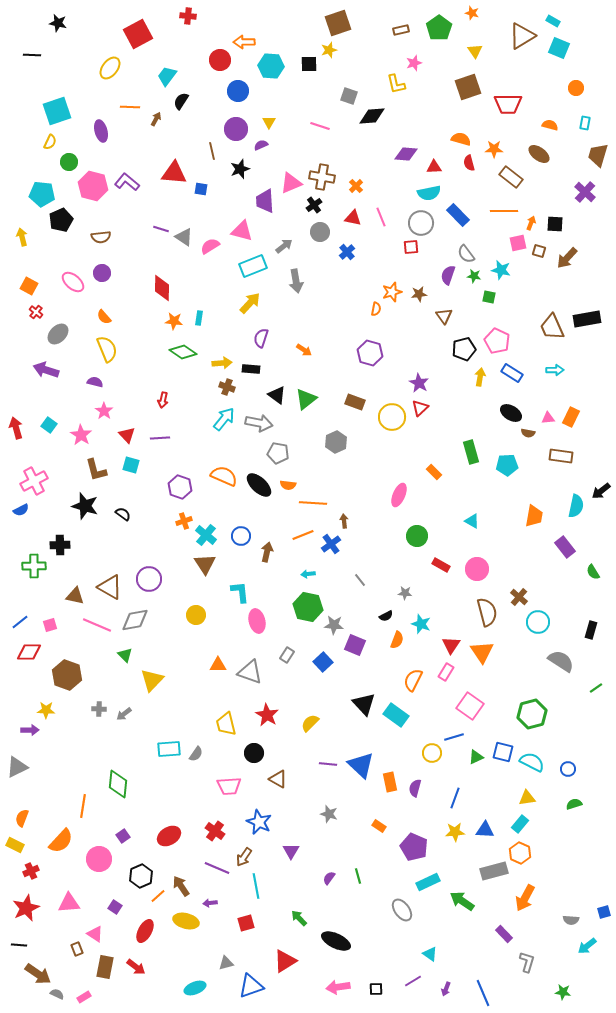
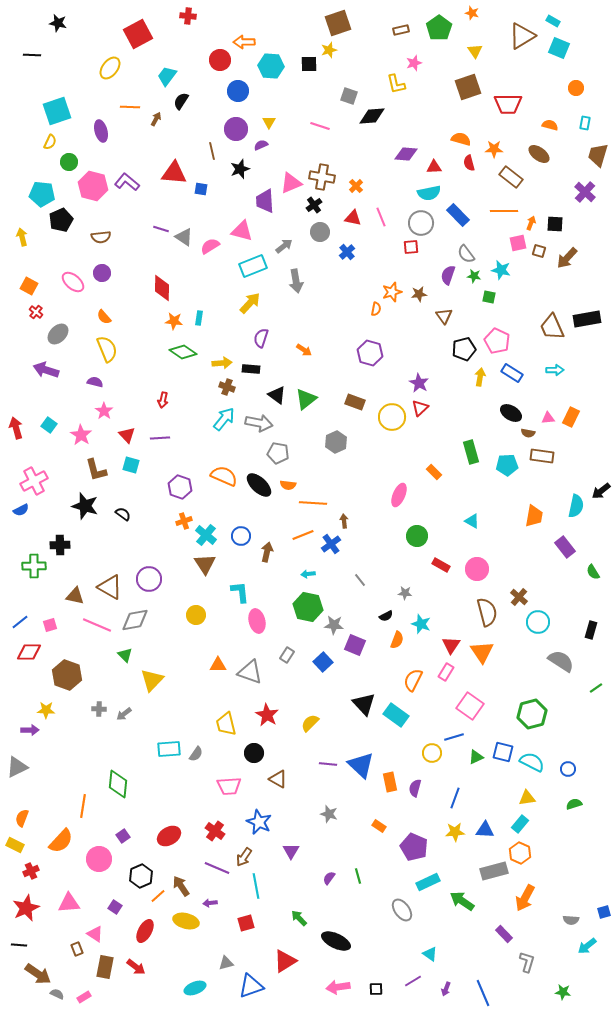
brown rectangle at (561, 456): moved 19 px left
